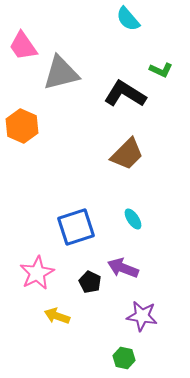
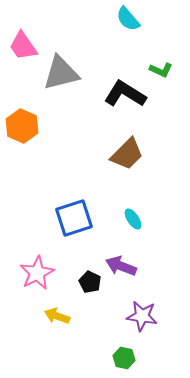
blue square: moved 2 px left, 9 px up
purple arrow: moved 2 px left, 2 px up
